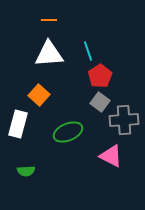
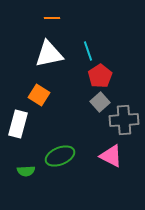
orange line: moved 3 px right, 2 px up
white triangle: rotated 8 degrees counterclockwise
orange square: rotated 10 degrees counterclockwise
gray square: rotated 12 degrees clockwise
green ellipse: moved 8 px left, 24 px down
